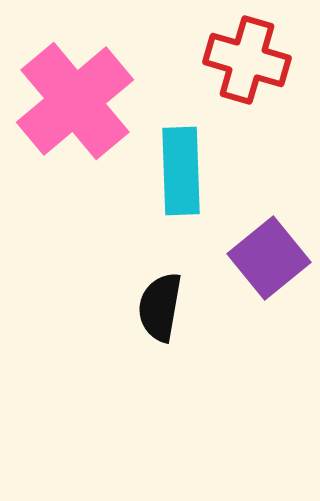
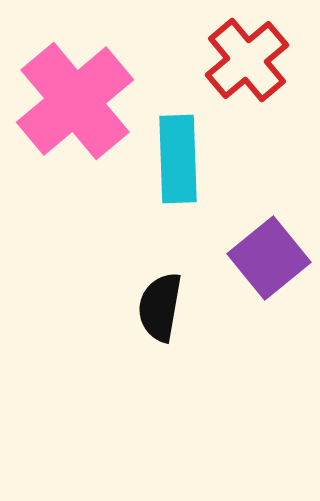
red cross: rotated 34 degrees clockwise
cyan rectangle: moved 3 px left, 12 px up
